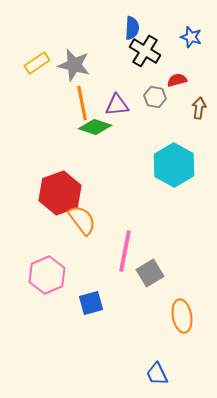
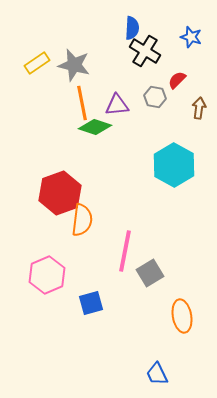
red semicircle: rotated 30 degrees counterclockwise
orange semicircle: rotated 44 degrees clockwise
